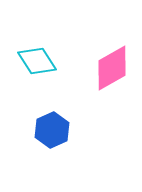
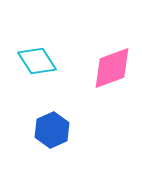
pink diamond: rotated 9 degrees clockwise
